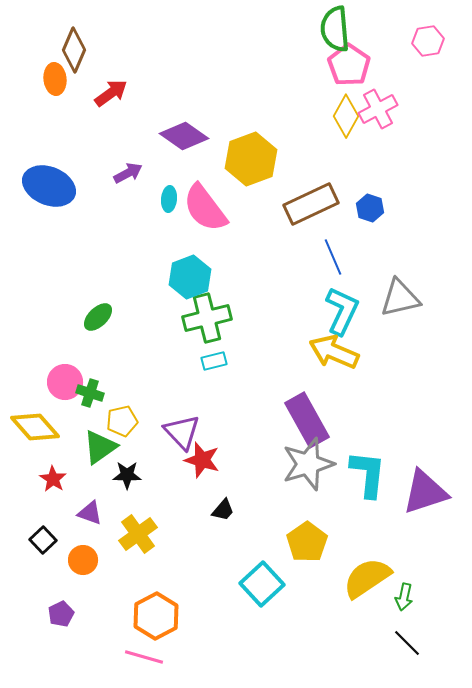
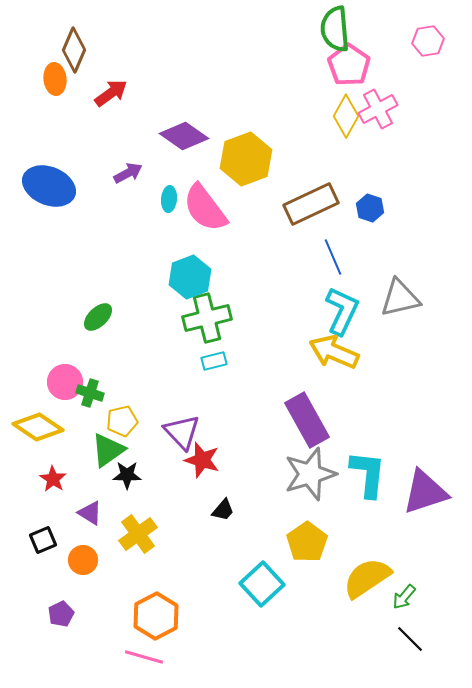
yellow hexagon at (251, 159): moved 5 px left
yellow diamond at (35, 427): moved 3 px right; rotated 15 degrees counterclockwise
green triangle at (100, 447): moved 8 px right, 3 px down
gray star at (308, 464): moved 2 px right, 10 px down
purple triangle at (90, 513): rotated 12 degrees clockwise
black square at (43, 540): rotated 20 degrees clockwise
green arrow at (404, 597): rotated 28 degrees clockwise
black line at (407, 643): moved 3 px right, 4 px up
